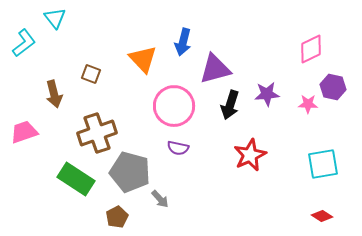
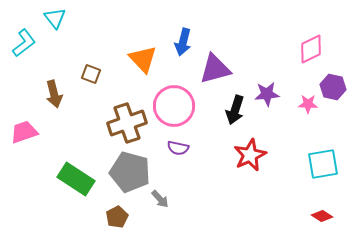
black arrow: moved 5 px right, 5 px down
brown cross: moved 30 px right, 10 px up
